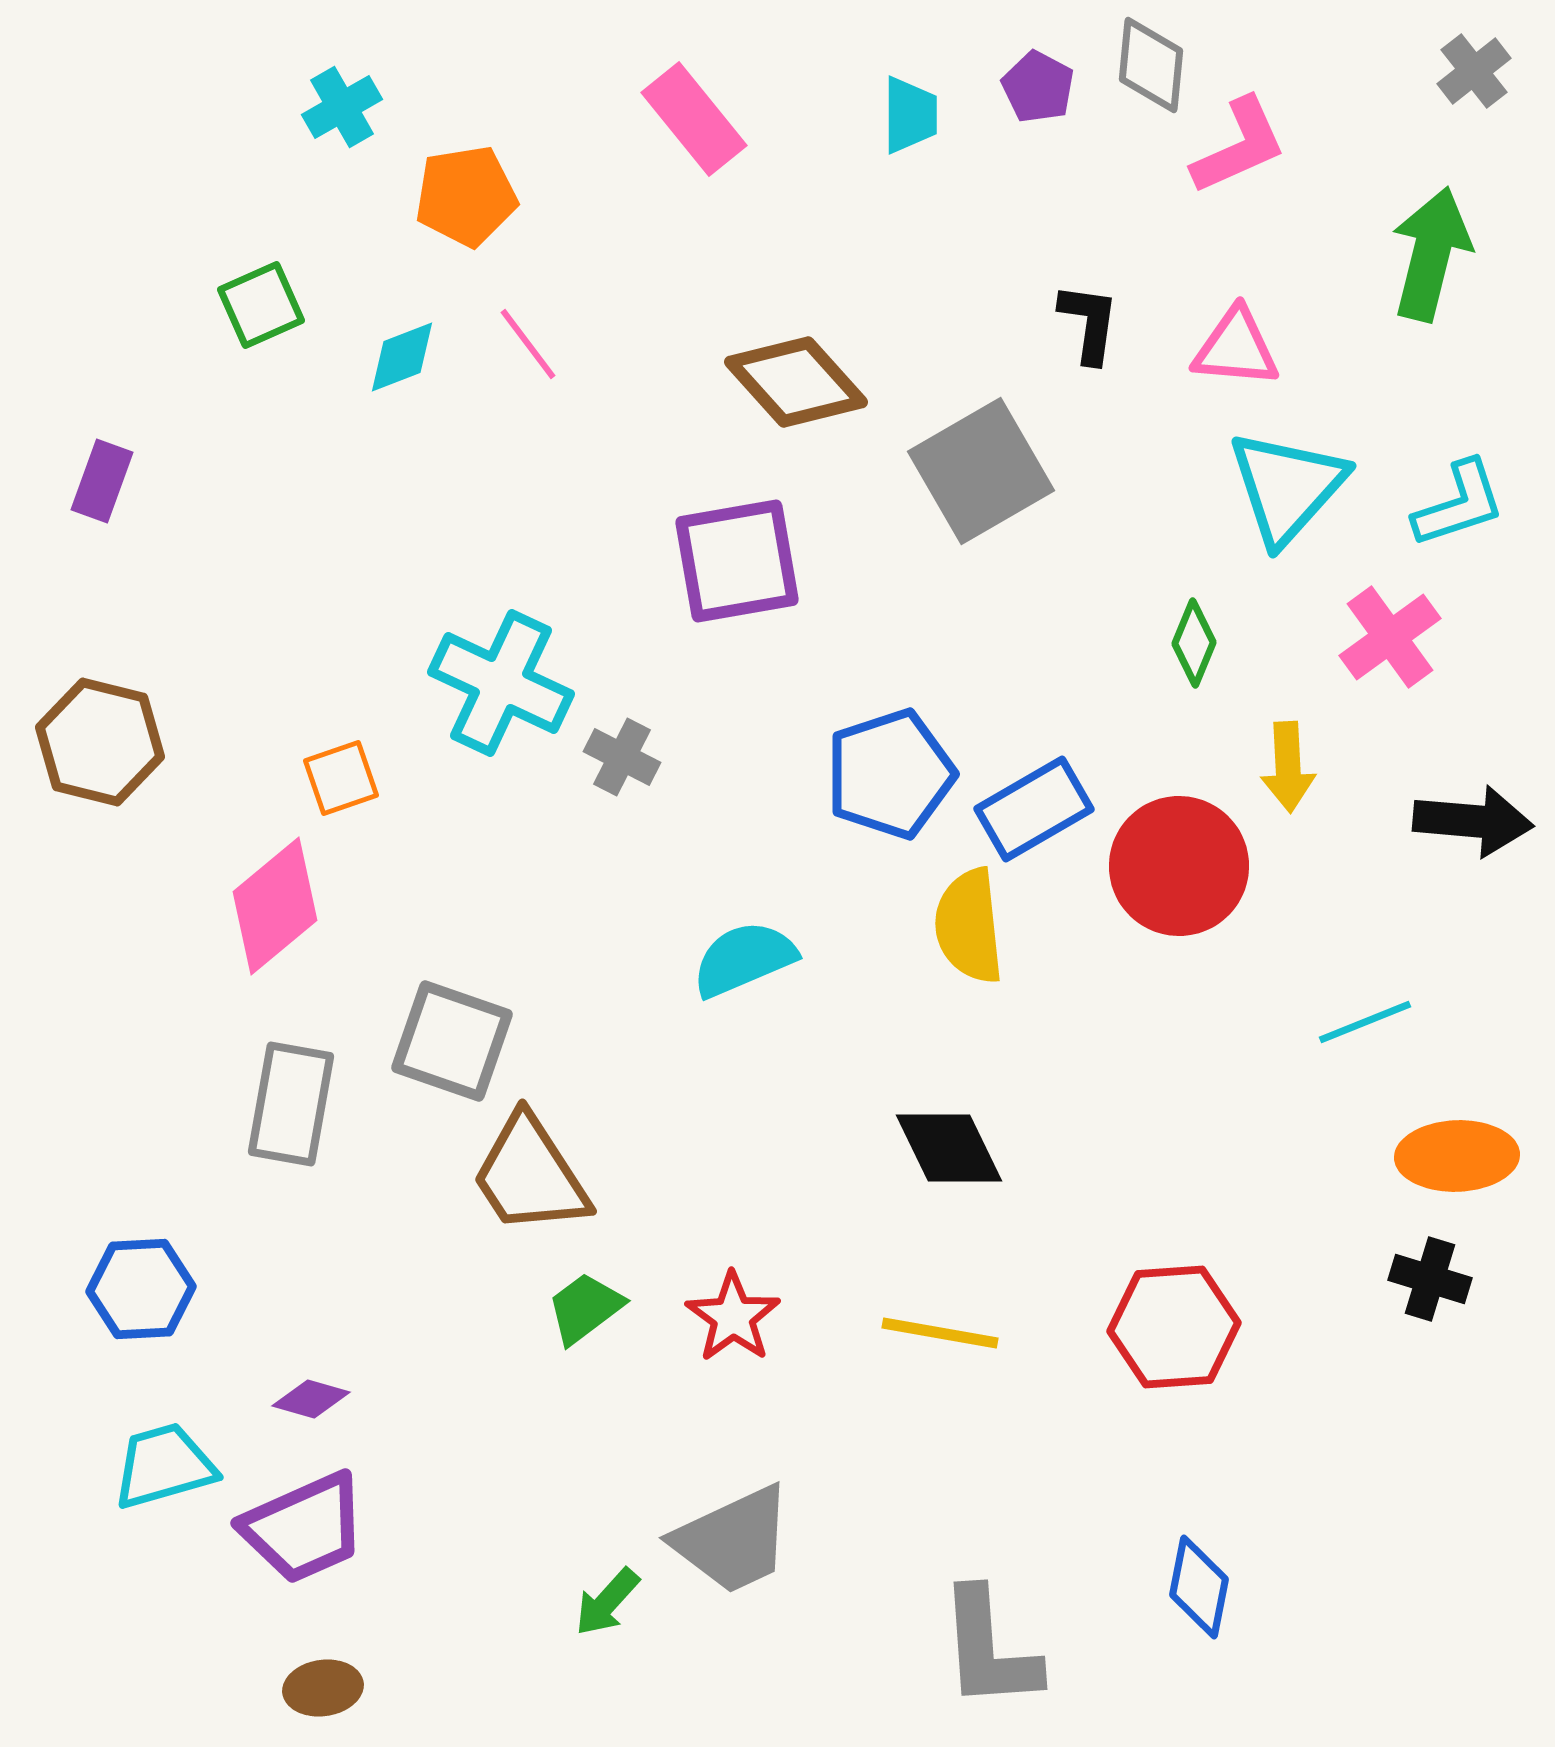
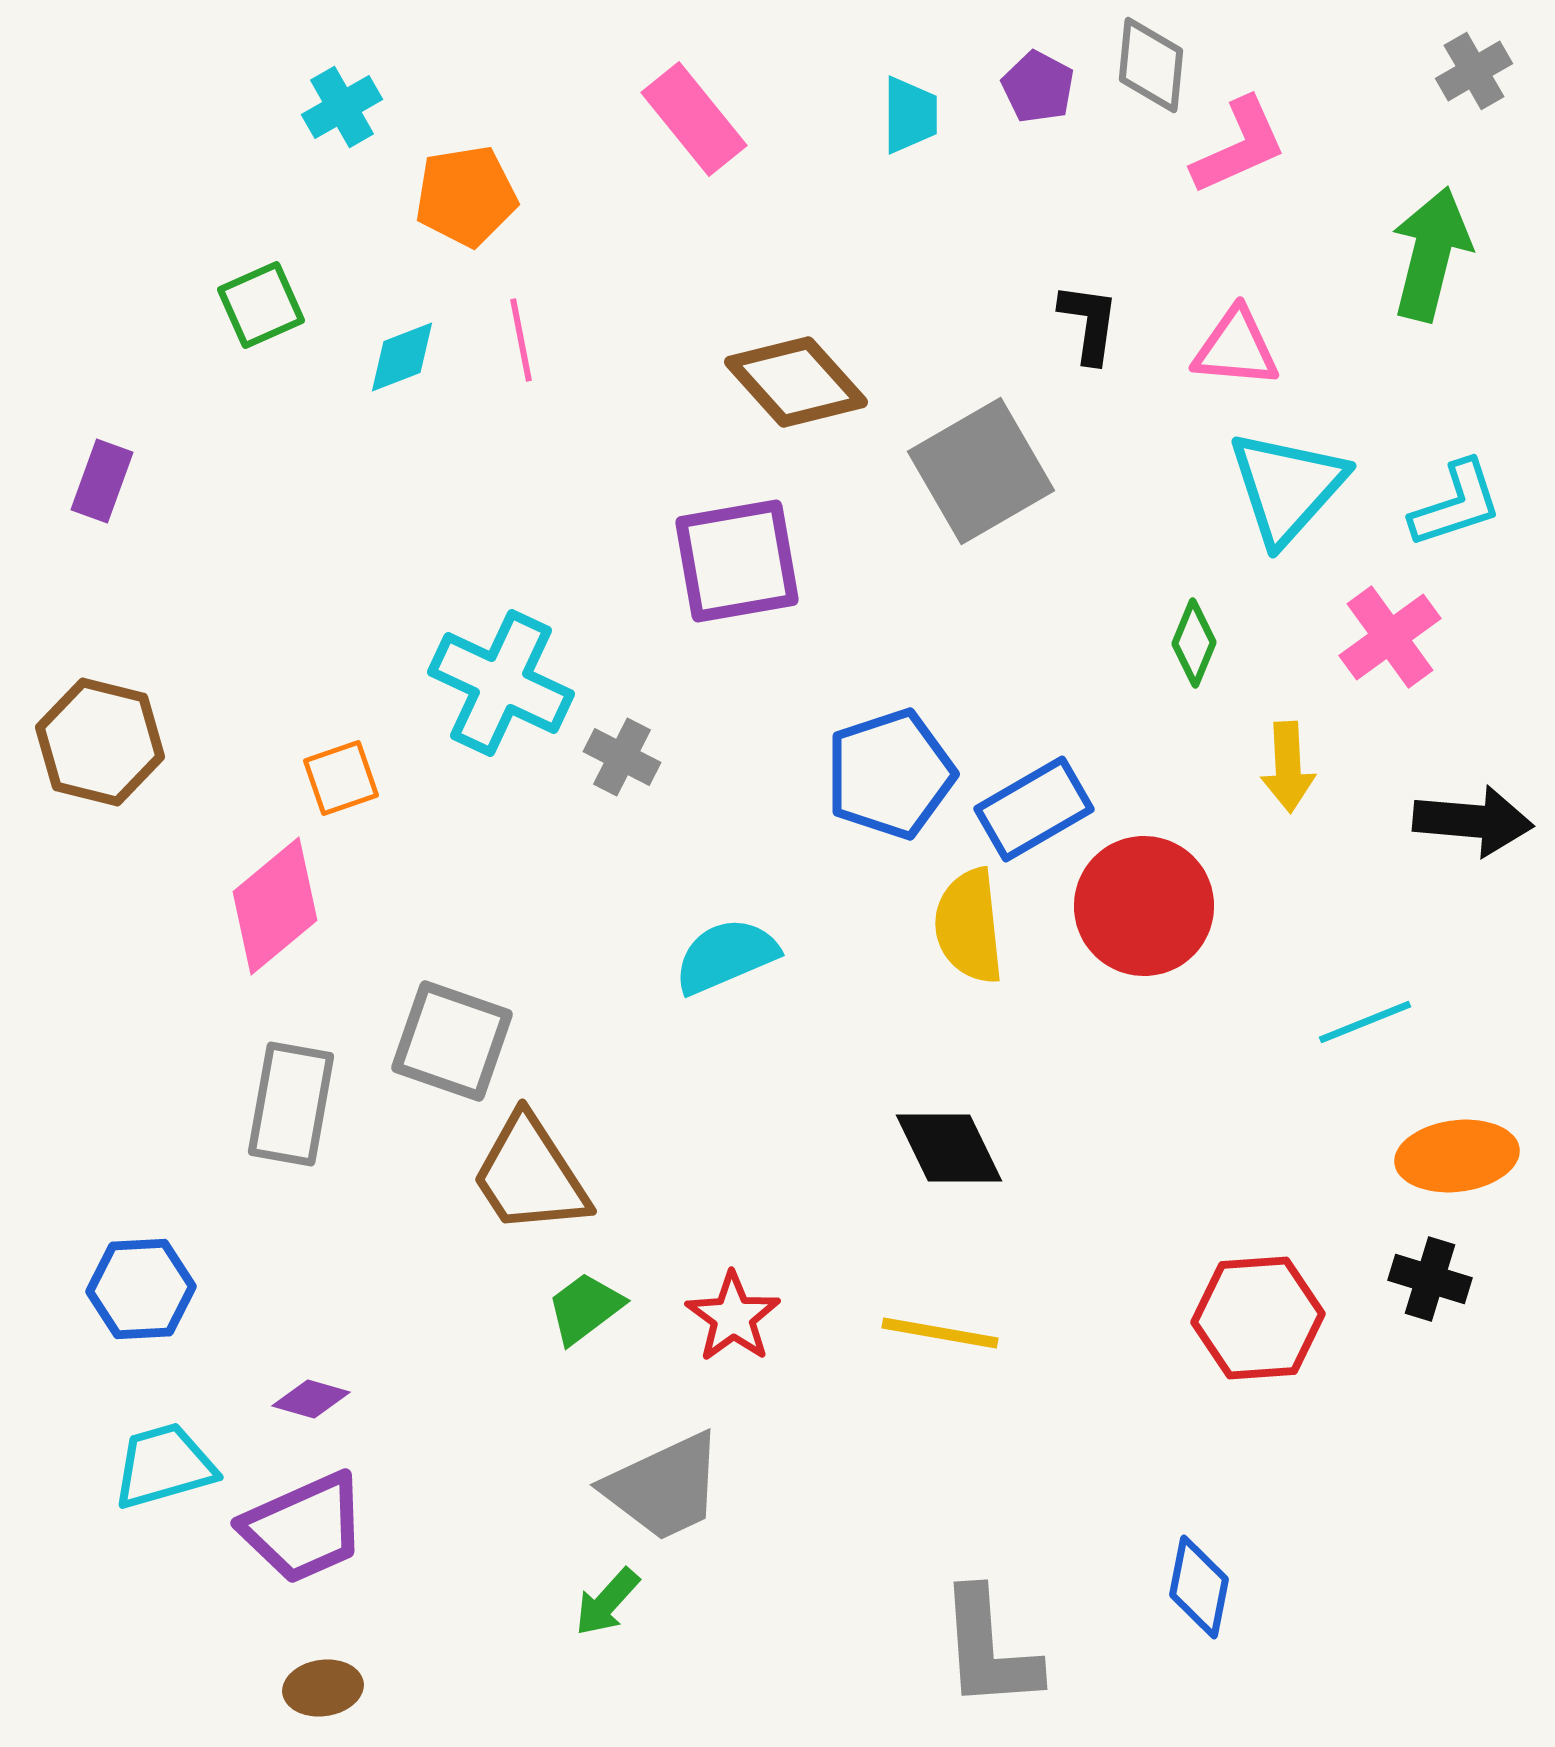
gray cross at (1474, 71): rotated 8 degrees clockwise
pink line at (528, 344): moved 7 px left, 4 px up; rotated 26 degrees clockwise
cyan L-shape at (1459, 504): moved 3 px left
red circle at (1179, 866): moved 35 px left, 40 px down
cyan semicircle at (744, 959): moved 18 px left, 3 px up
orange ellipse at (1457, 1156): rotated 5 degrees counterclockwise
red hexagon at (1174, 1327): moved 84 px right, 9 px up
gray trapezoid at (733, 1540): moved 69 px left, 53 px up
